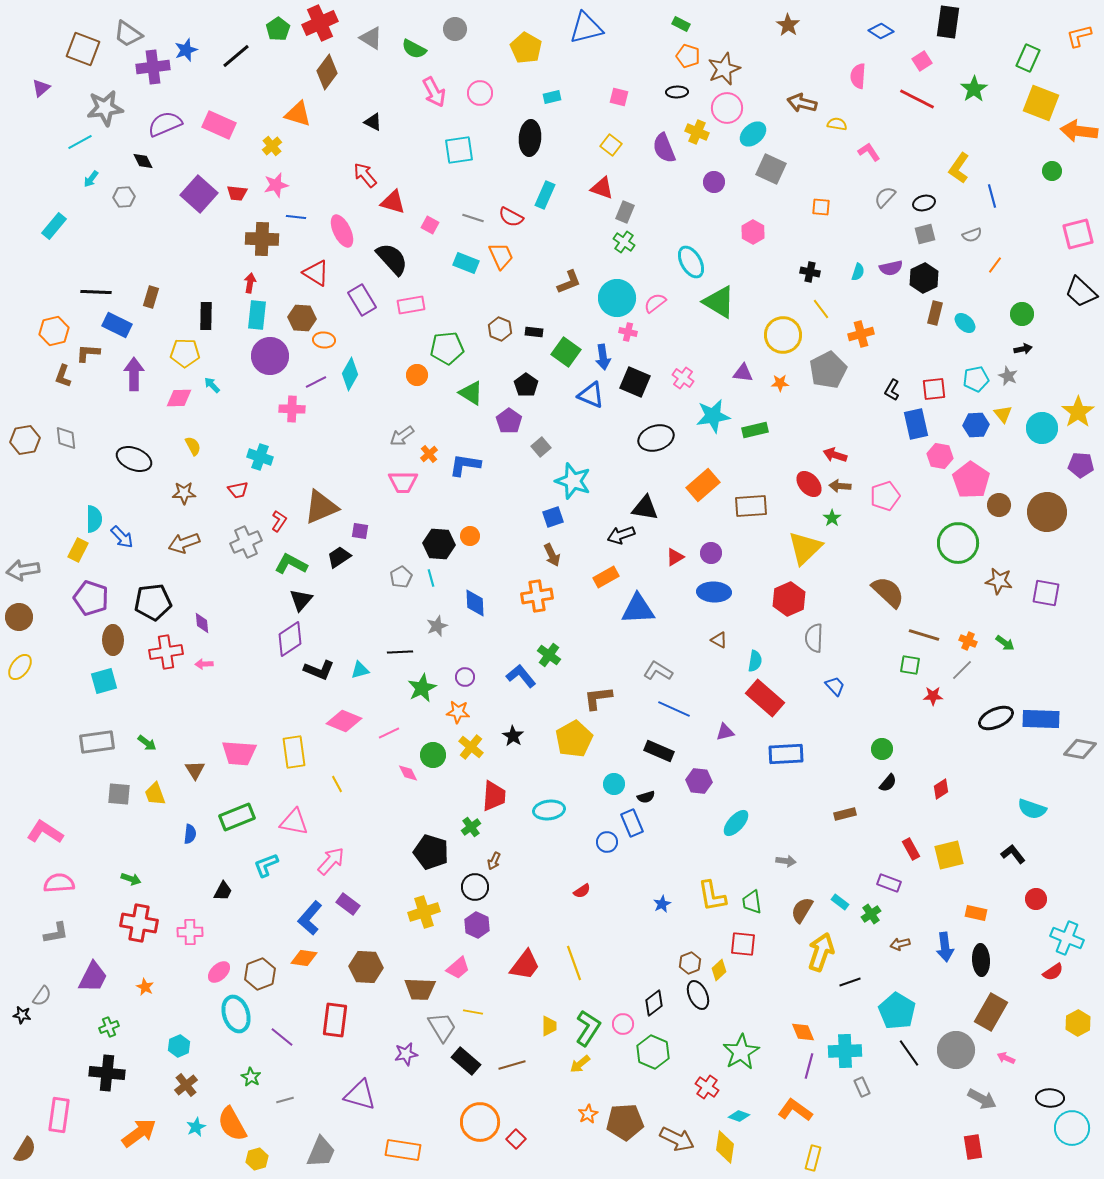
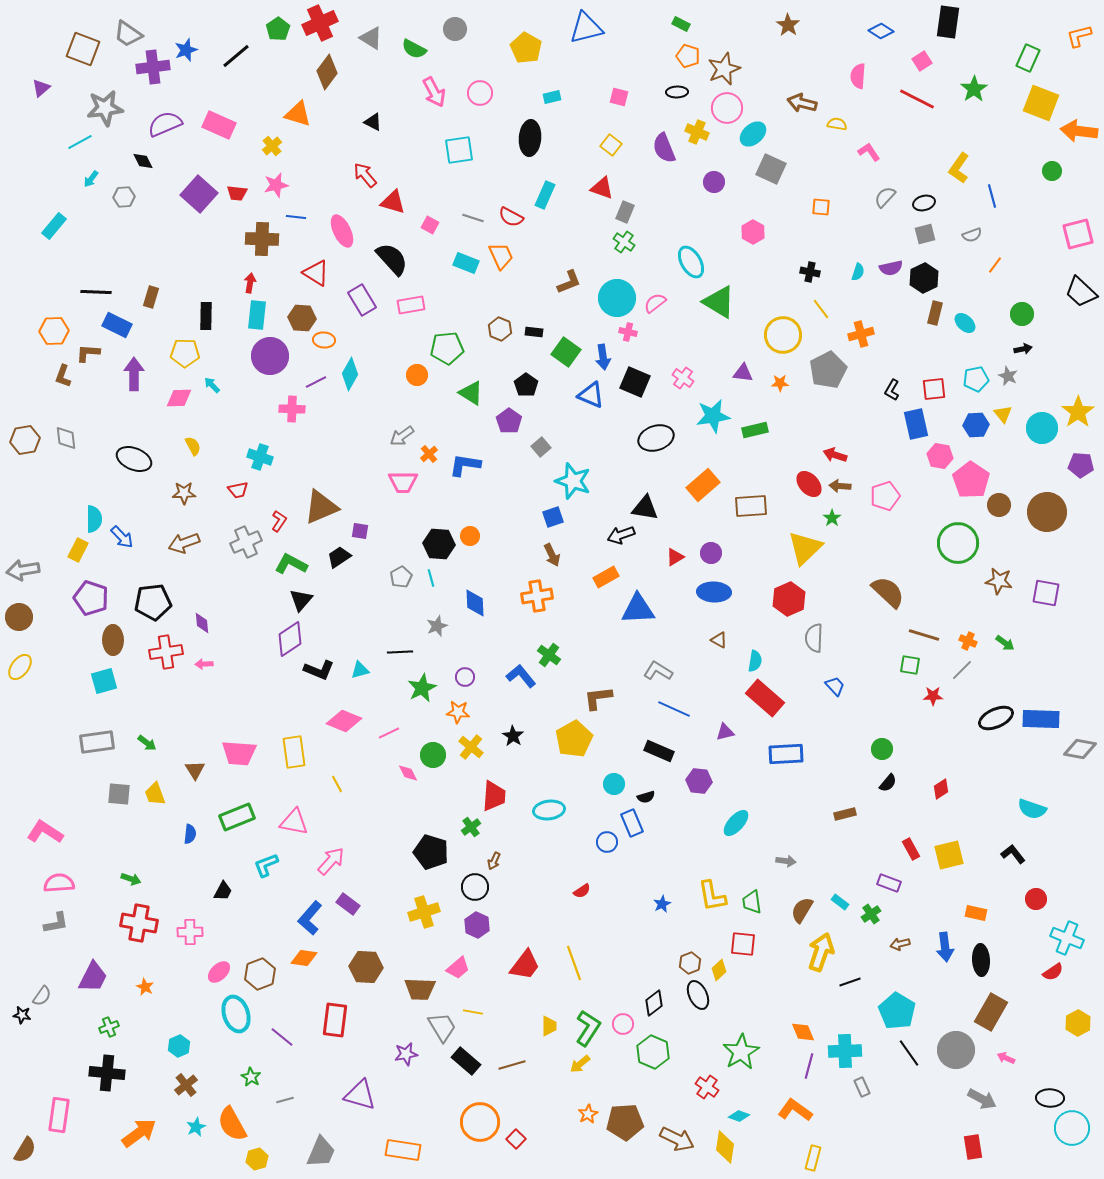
orange hexagon at (54, 331): rotated 12 degrees clockwise
gray L-shape at (56, 933): moved 10 px up
